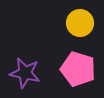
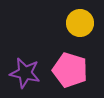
pink pentagon: moved 8 px left, 1 px down
